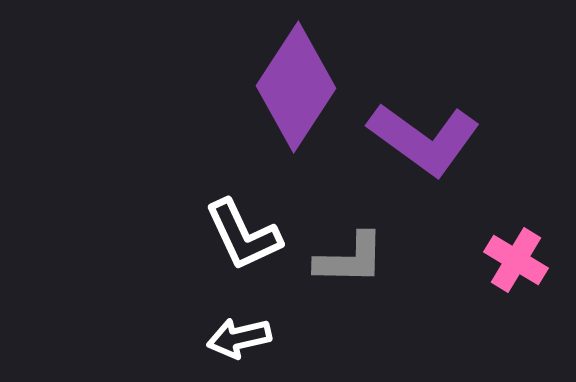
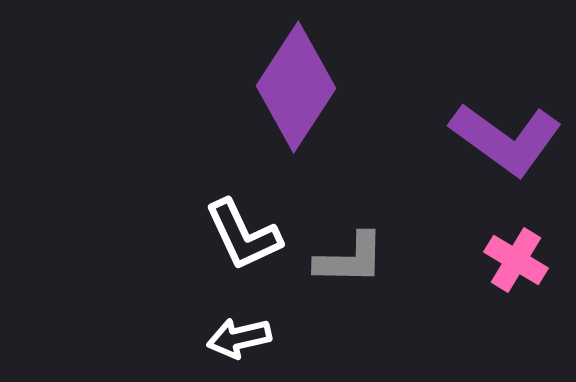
purple L-shape: moved 82 px right
